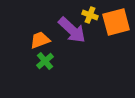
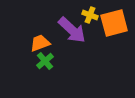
orange square: moved 2 px left, 1 px down
orange trapezoid: moved 3 px down
